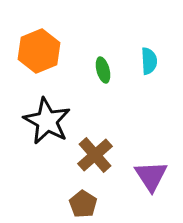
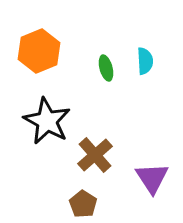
cyan semicircle: moved 4 px left
green ellipse: moved 3 px right, 2 px up
purple triangle: moved 1 px right, 2 px down
